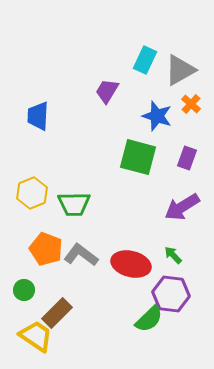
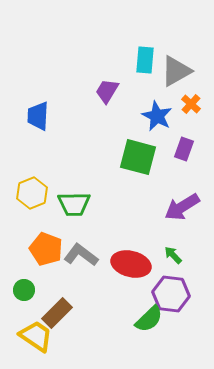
cyan rectangle: rotated 20 degrees counterclockwise
gray triangle: moved 4 px left, 1 px down
blue star: rotated 8 degrees clockwise
purple rectangle: moved 3 px left, 9 px up
